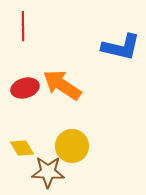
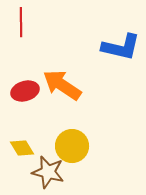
red line: moved 2 px left, 4 px up
red ellipse: moved 3 px down
brown star: rotated 12 degrees clockwise
